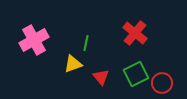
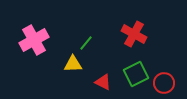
red cross: moved 1 px left, 1 px down; rotated 10 degrees counterclockwise
green line: rotated 28 degrees clockwise
yellow triangle: rotated 18 degrees clockwise
red triangle: moved 2 px right, 5 px down; rotated 24 degrees counterclockwise
red circle: moved 2 px right
